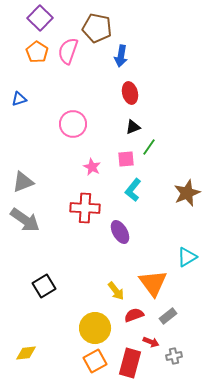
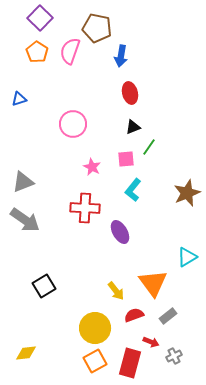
pink semicircle: moved 2 px right
gray cross: rotated 14 degrees counterclockwise
